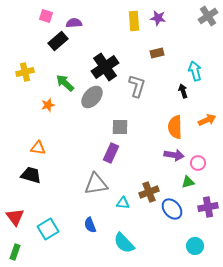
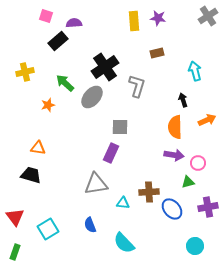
black arrow: moved 9 px down
brown cross: rotated 18 degrees clockwise
